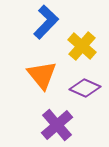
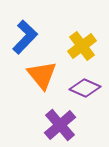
blue L-shape: moved 21 px left, 15 px down
yellow cross: rotated 12 degrees clockwise
purple cross: moved 3 px right
